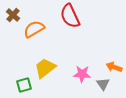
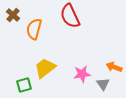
orange semicircle: rotated 45 degrees counterclockwise
pink star: rotated 12 degrees counterclockwise
